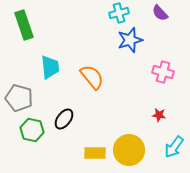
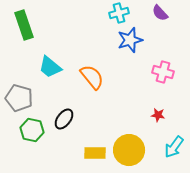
cyan trapezoid: rotated 135 degrees clockwise
red star: moved 1 px left
